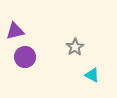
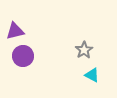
gray star: moved 9 px right, 3 px down
purple circle: moved 2 px left, 1 px up
